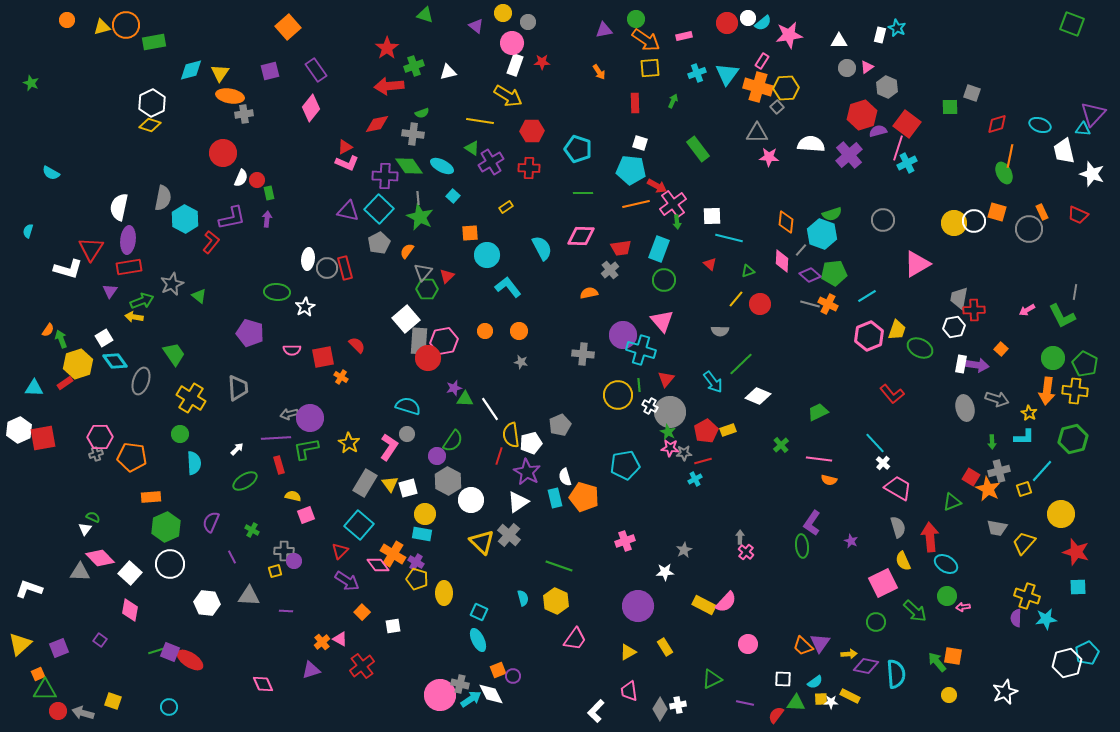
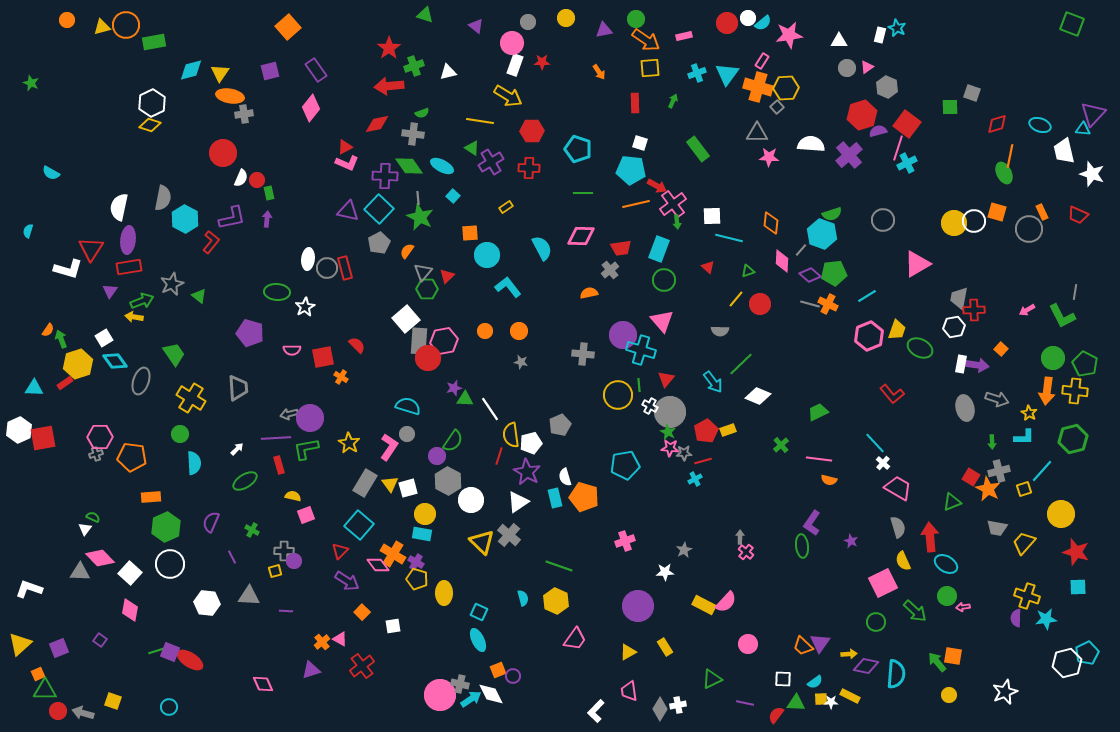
yellow circle at (503, 13): moved 63 px right, 5 px down
red star at (387, 48): moved 2 px right
orange diamond at (786, 222): moved 15 px left, 1 px down
red triangle at (710, 264): moved 2 px left, 3 px down
cyan semicircle at (896, 674): rotated 8 degrees clockwise
